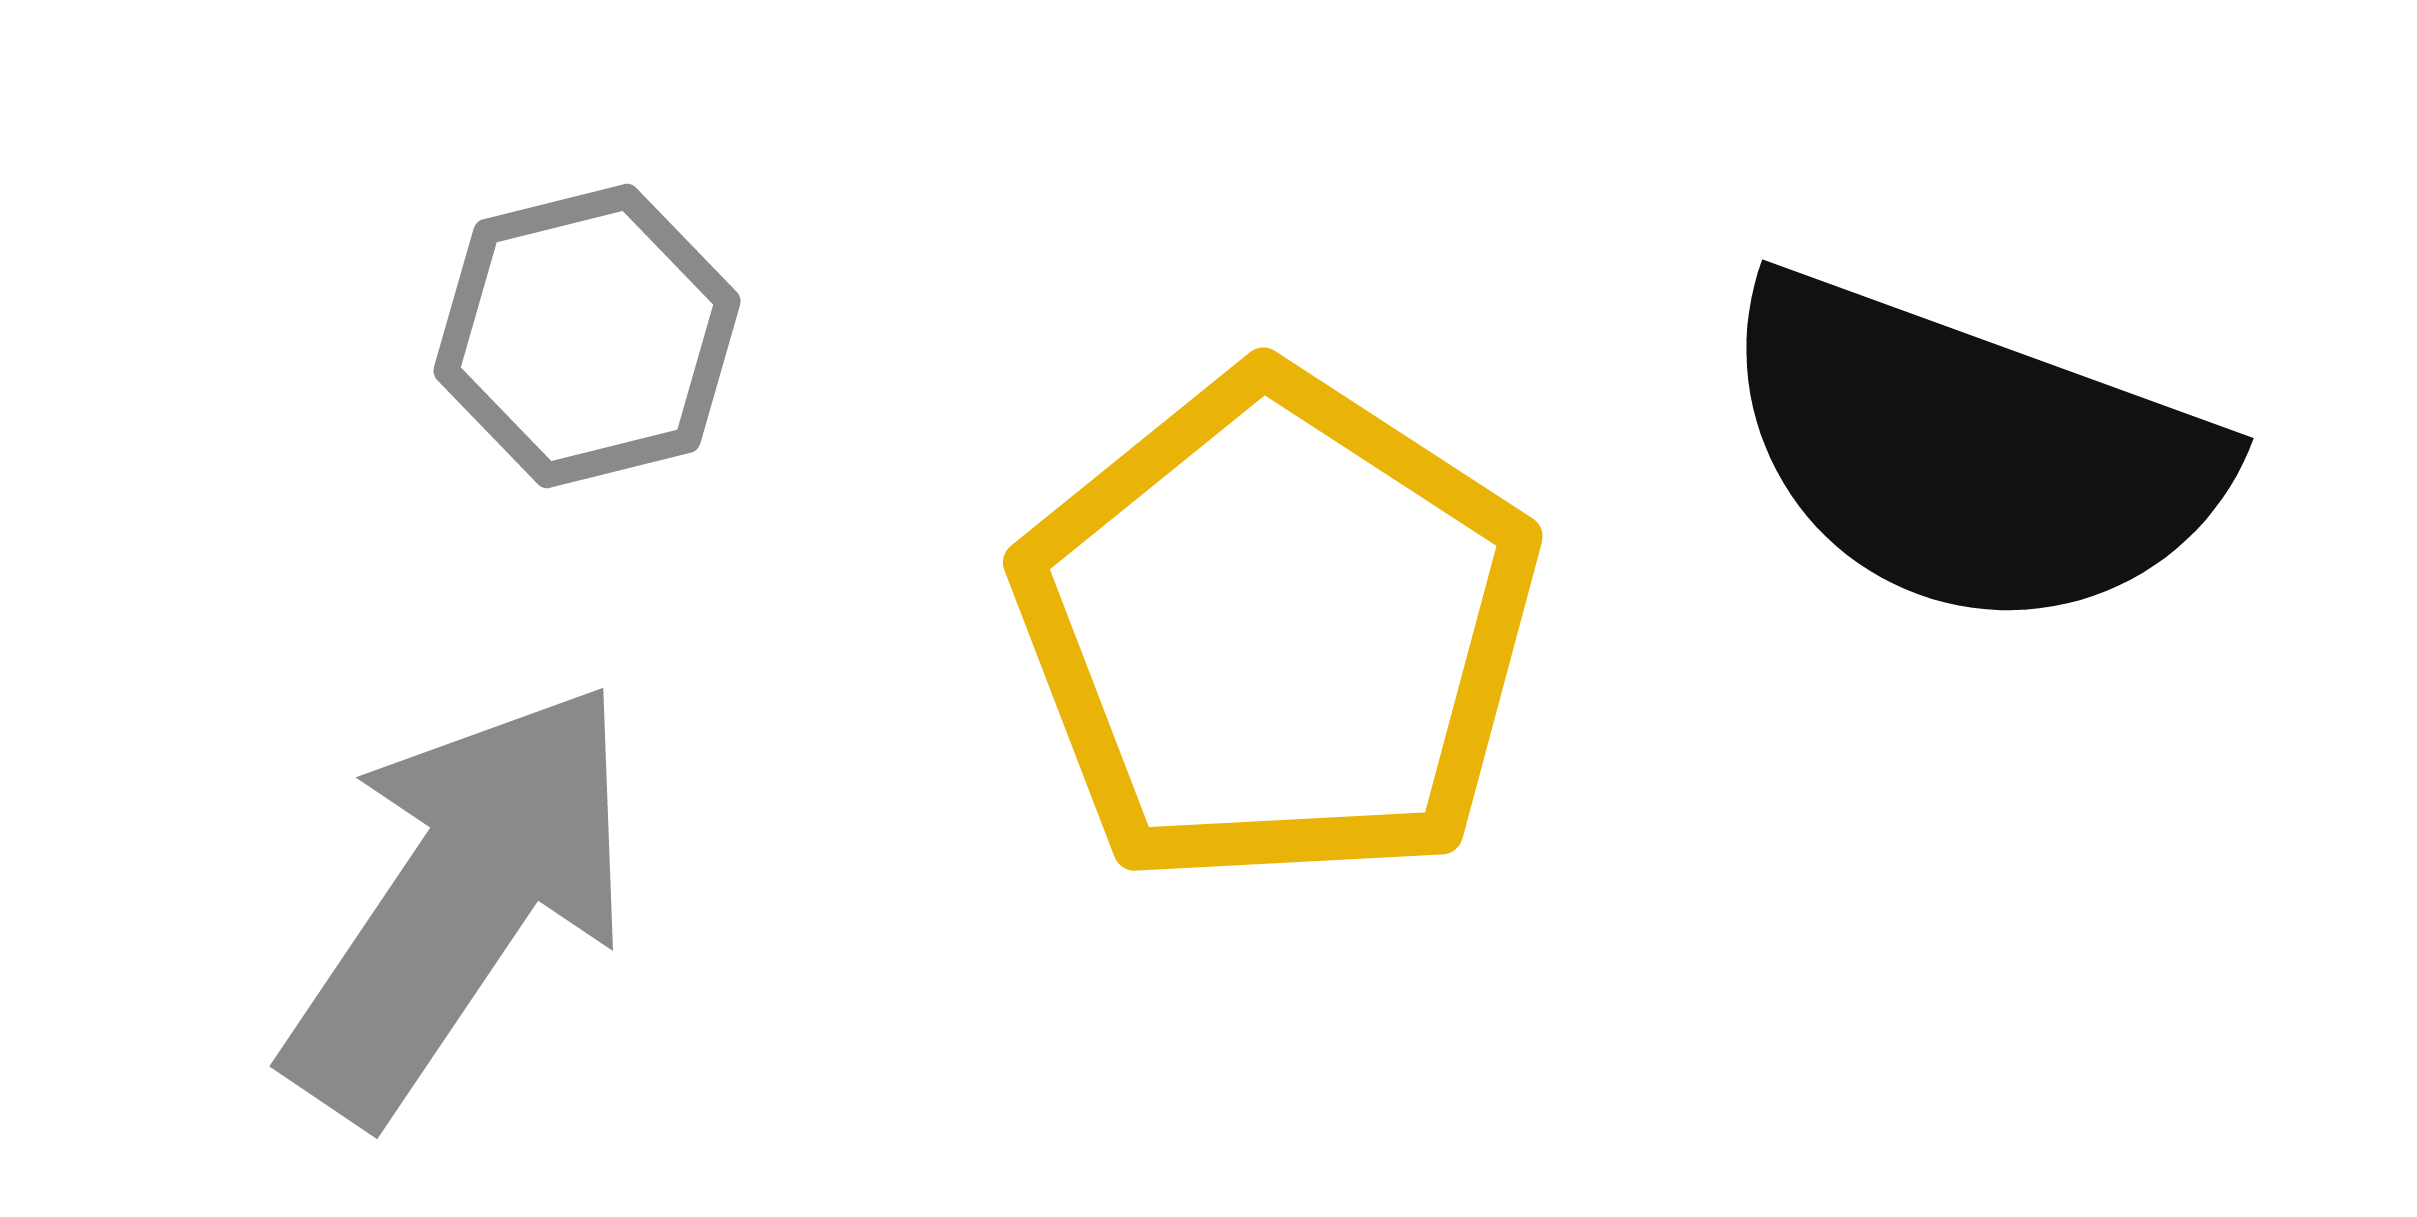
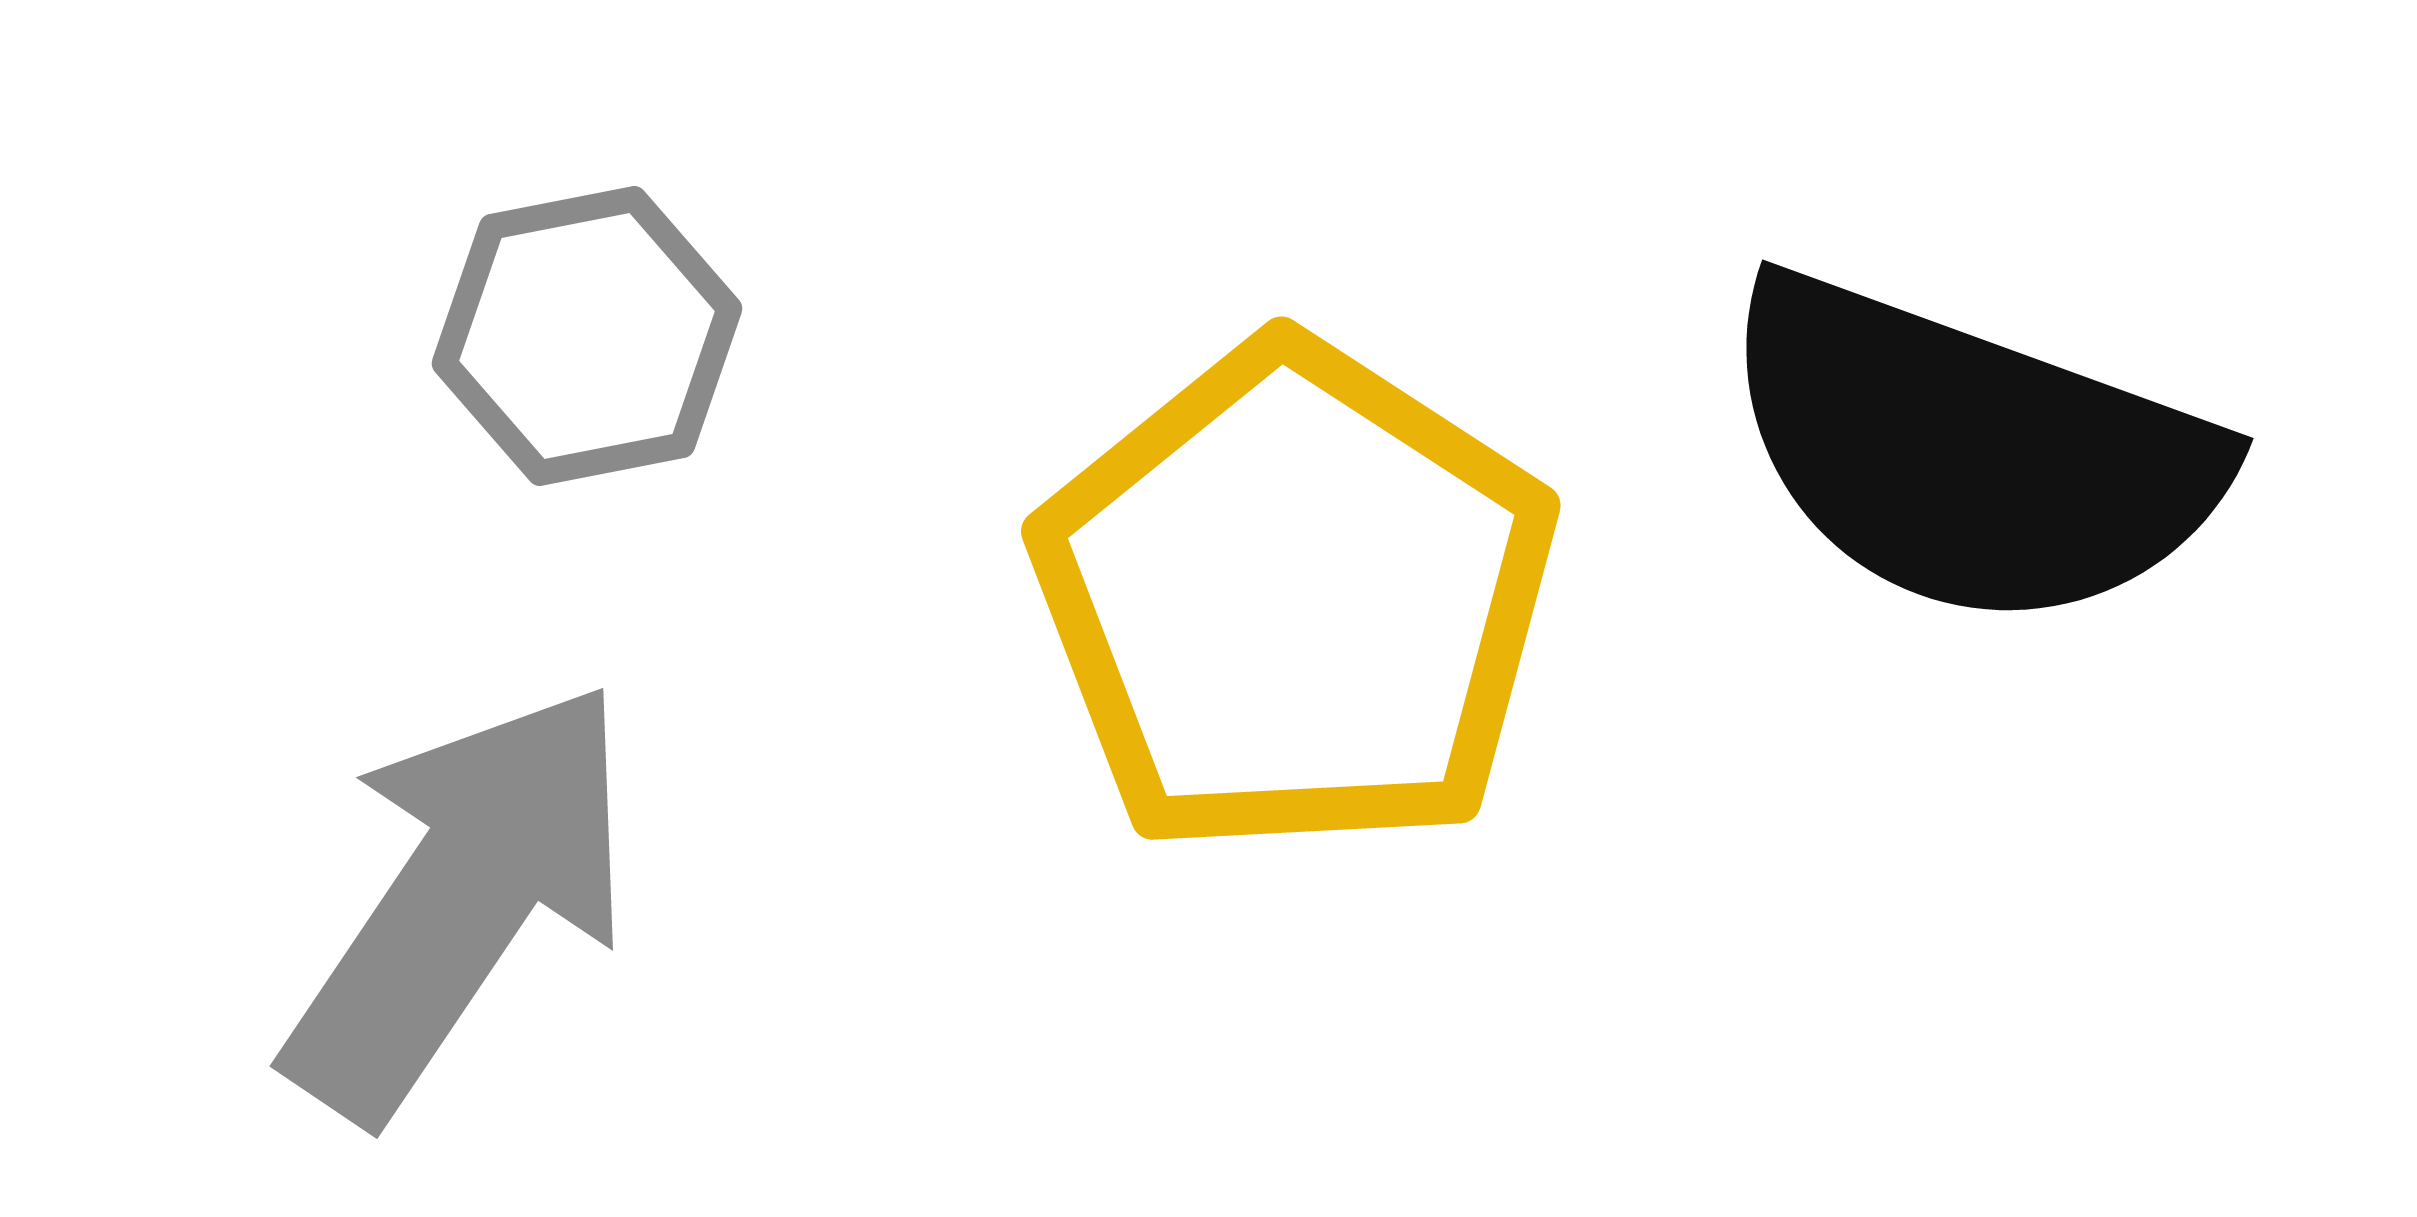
gray hexagon: rotated 3 degrees clockwise
yellow pentagon: moved 18 px right, 31 px up
